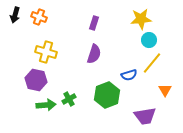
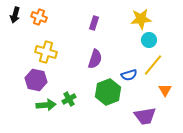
purple semicircle: moved 1 px right, 5 px down
yellow line: moved 1 px right, 2 px down
green hexagon: moved 1 px right, 3 px up
